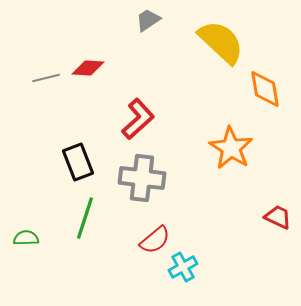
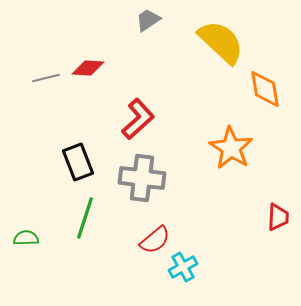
red trapezoid: rotated 68 degrees clockwise
